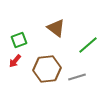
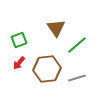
brown triangle: rotated 18 degrees clockwise
green line: moved 11 px left
red arrow: moved 4 px right, 2 px down
gray line: moved 1 px down
